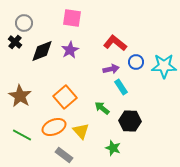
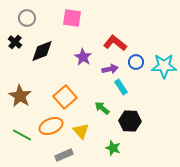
gray circle: moved 3 px right, 5 px up
purple star: moved 13 px right, 7 px down; rotated 12 degrees counterclockwise
purple arrow: moved 1 px left
orange ellipse: moved 3 px left, 1 px up
gray rectangle: rotated 60 degrees counterclockwise
